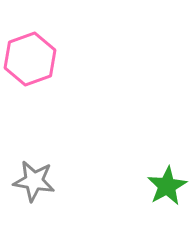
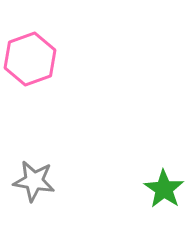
green star: moved 3 px left, 3 px down; rotated 9 degrees counterclockwise
